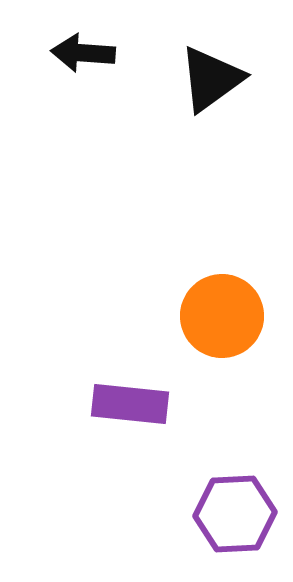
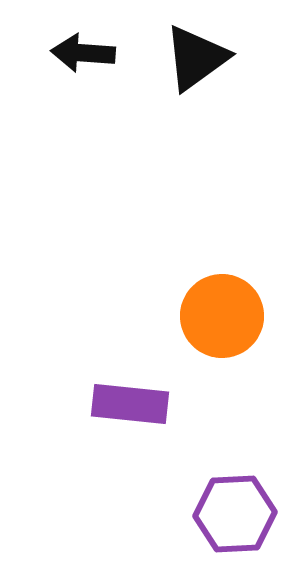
black triangle: moved 15 px left, 21 px up
